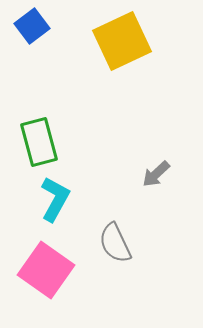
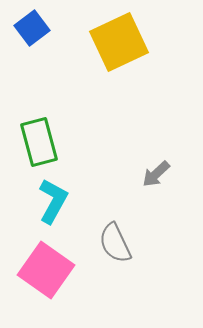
blue square: moved 2 px down
yellow square: moved 3 px left, 1 px down
cyan L-shape: moved 2 px left, 2 px down
